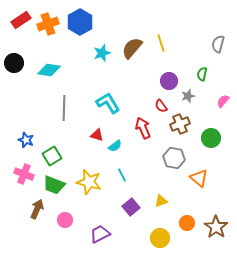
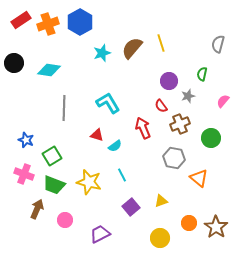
orange circle: moved 2 px right
